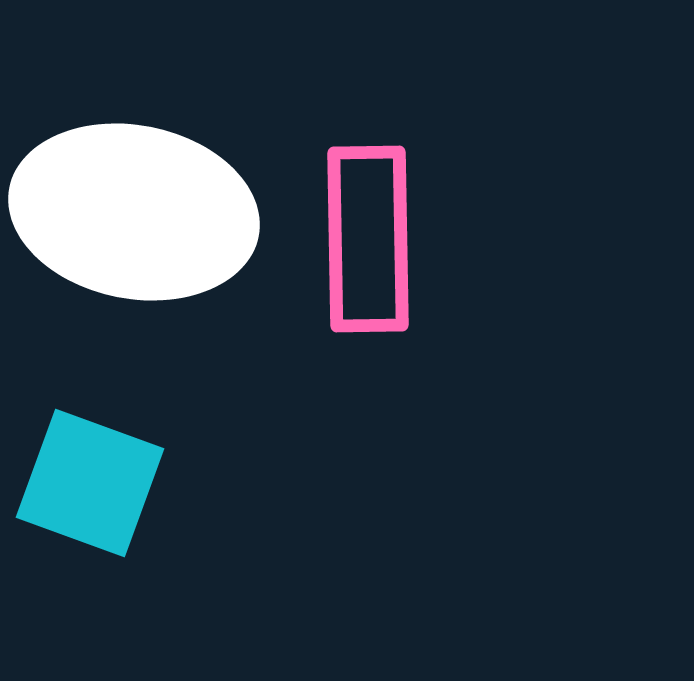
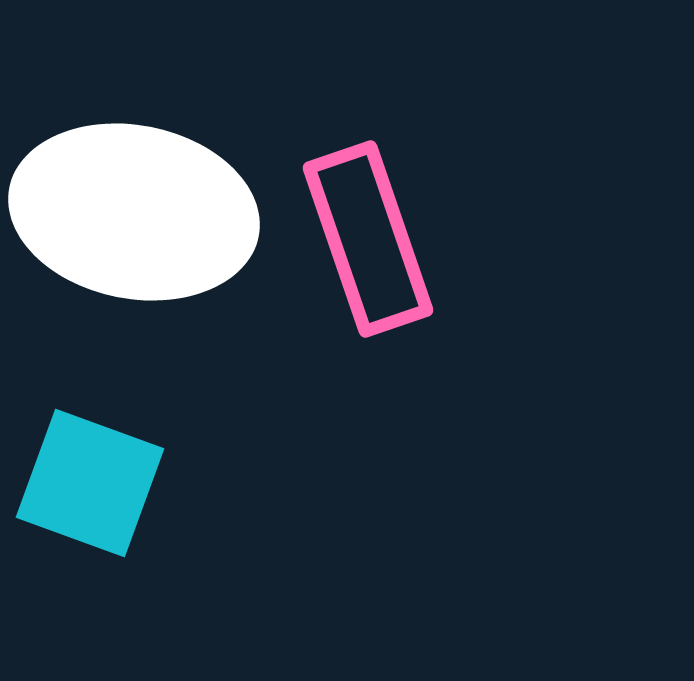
pink rectangle: rotated 18 degrees counterclockwise
